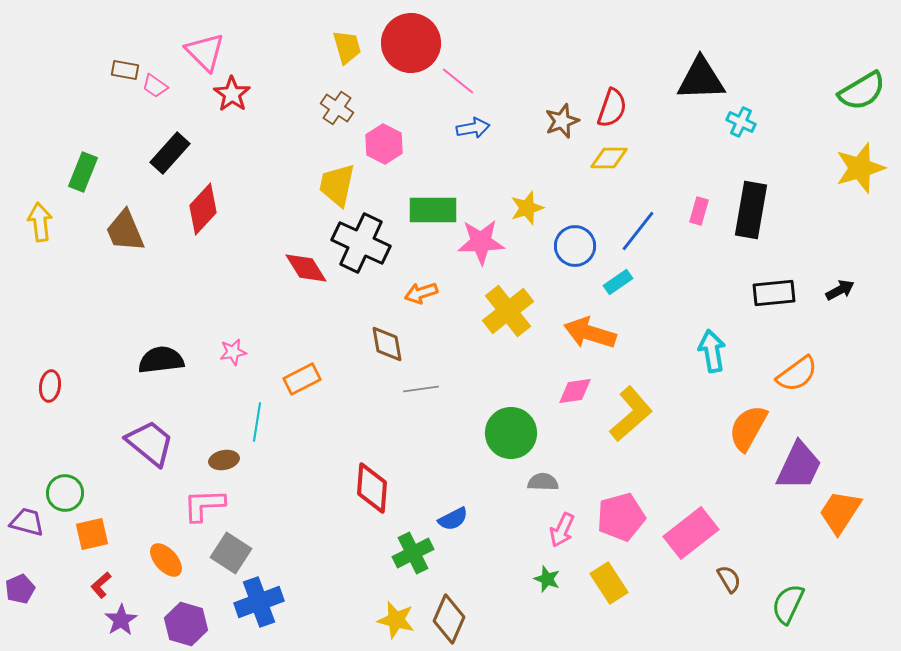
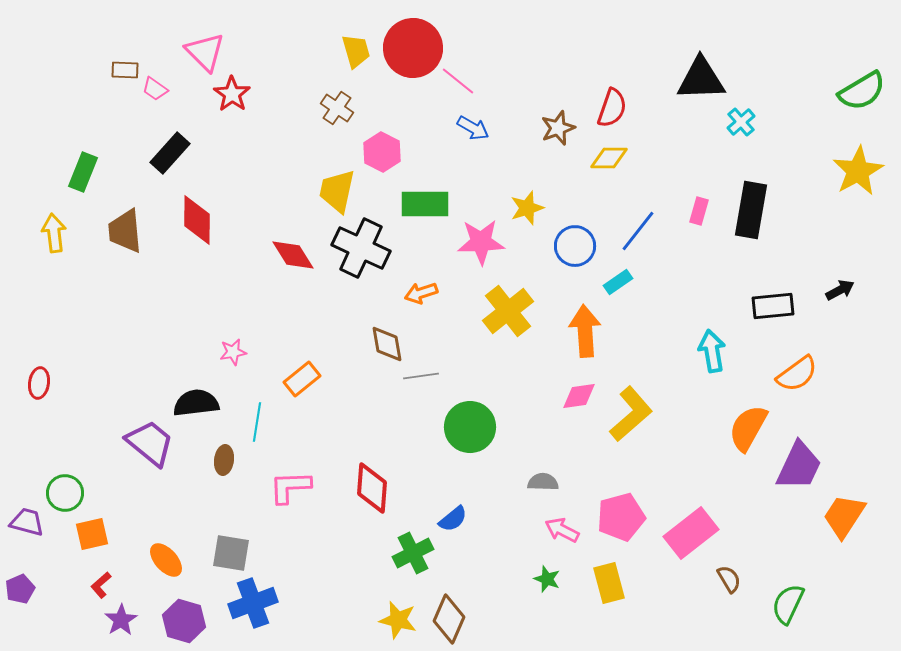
red circle at (411, 43): moved 2 px right, 5 px down
yellow trapezoid at (347, 47): moved 9 px right, 4 px down
brown rectangle at (125, 70): rotated 8 degrees counterclockwise
pink trapezoid at (155, 86): moved 3 px down
brown star at (562, 121): moved 4 px left, 7 px down
cyan cross at (741, 122): rotated 24 degrees clockwise
blue arrow at (473, 128): rotated 40 degrees clockwise
pink hexagon at (384, 144): moved 2 px left, 8 px down
yellow star at (860, 168): moved 2 px left, 3 px down; rotated 12 degrees counterclockwise
yellow trapezoid at (337, 185): moved 6 px down
red diamond at (203, 209): moved 6 px left, 11 px down; rotated 42 degrees counterclockwise
green rectangle at (433, 210): moved 8 px left, 6 px up
yellow arrow at (40, 222): moved 14 px right, 11 px down
brown trapezoid at (125, 231): rotated 18 degrees clockwise
black cross at (361, 243): moved 5 px down
red diamond at (306, 268): moved 13 px left, 13 px up
black rectangle at (774, 293): moved 1 px left, 13 px down
orange arrow at (590, 333): moved 5 px left, 2 px up; rotated 69 degrees clockwise
black semicircle at (161, 360): moved 35 px right, 43 px down
orange rectangle at (302, 379): rotated 12 degrees counterclockwise
red ellipse at (50, 386): moved 11 px left, 3 px up
gray line at (421, 389): moved 13 px up
pink diamond at (575, 391): moved 4 px right, 5 px down
green circle at (511, 433): moved 41 px left, 6 px up
brown ellipse at (224, 460): rotated 72 degrees counterclockwise
pink L-shape at (204, 505): moved 86 px right, 18 px up
orange trapezoid at (840, 512): moved 4 px right, 4 px down
blue semicircle at (453, 519): rotated 12 degrees counterclockwise
pink arrow at (562, 530): rotated 92 degrees clockwise
gray square at (231, 553): rotated 24 degrees counterclockwise
yellow rectangle at (609, 583): rotated 18 degrees clockwise
blue cross at (259, 602): moved 6 px left, 1 px down
yellow star at (396, 620): moved 2 px right
purple hexagon at (186, 624): moved 2 px left, 3 px up
